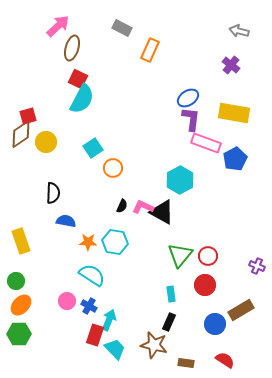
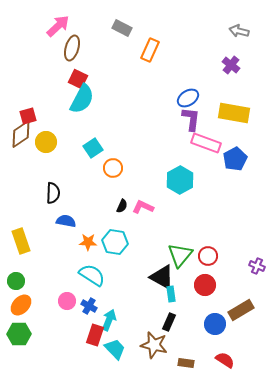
black triangle at (162, 212): moved 65 px down
